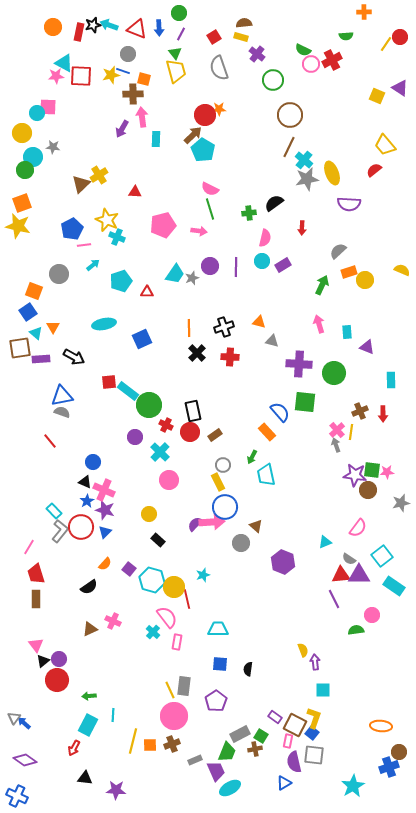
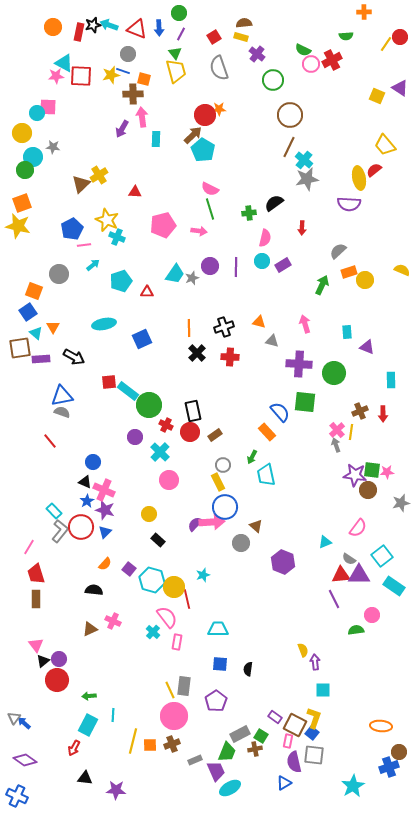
yellow ellipse at (332, 173): moved 27 px right, 5 px down; rotated 10 degrees clockwise
pink arrow at (319, 324): moved 14 px left
black semicircle at (89, 587): moved 5 px right, 3 px down; rotated 138 degrees counterclockwise
